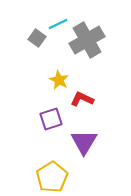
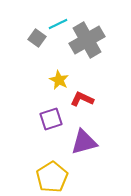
purple triangle: rotated 44 degrees clockwise
